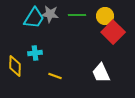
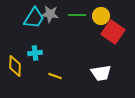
yellow circle: moved 4 px left
red square: rotated 10 degrees counterclockwise
white trapezoid: rotated 75 degrees counterclockwise
